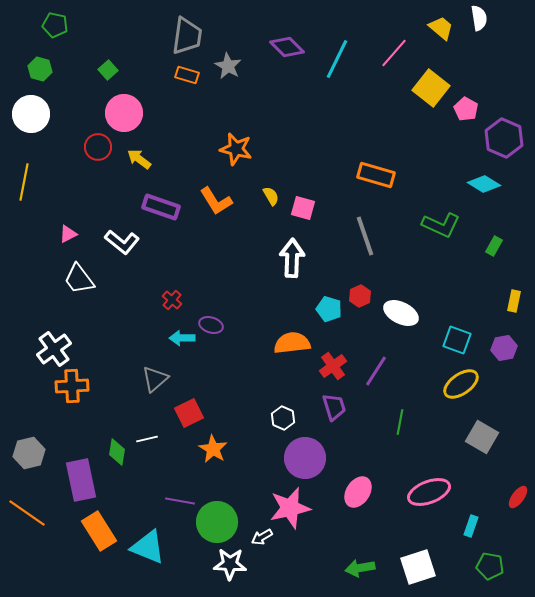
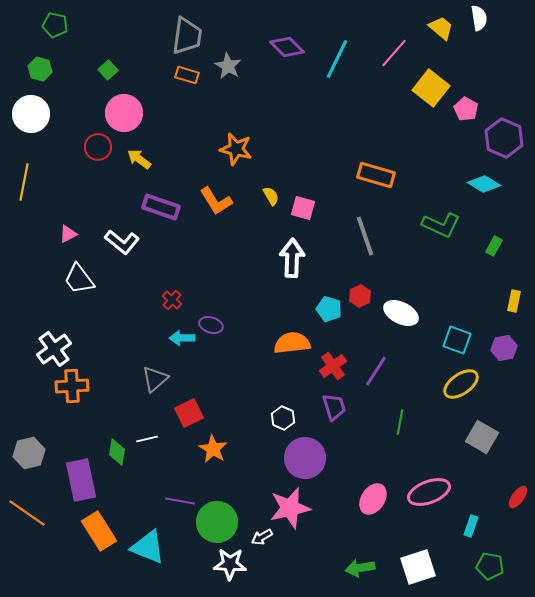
pink ellipse at (358, 492): moved 15 px right, 7 px down
